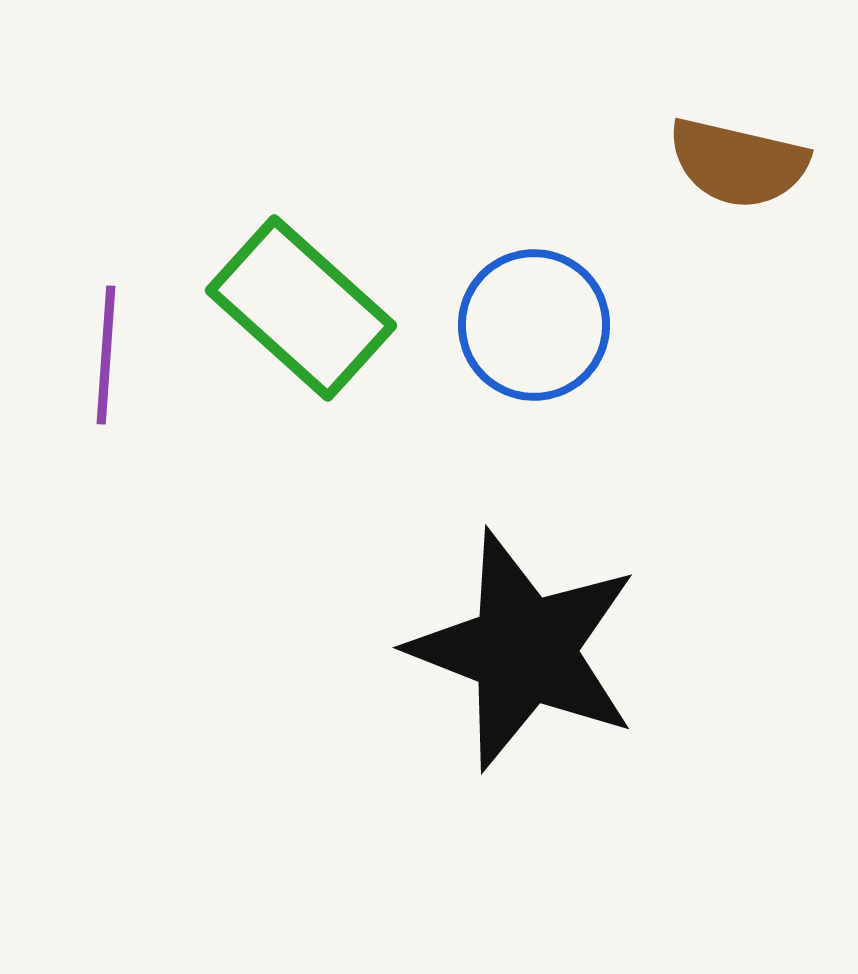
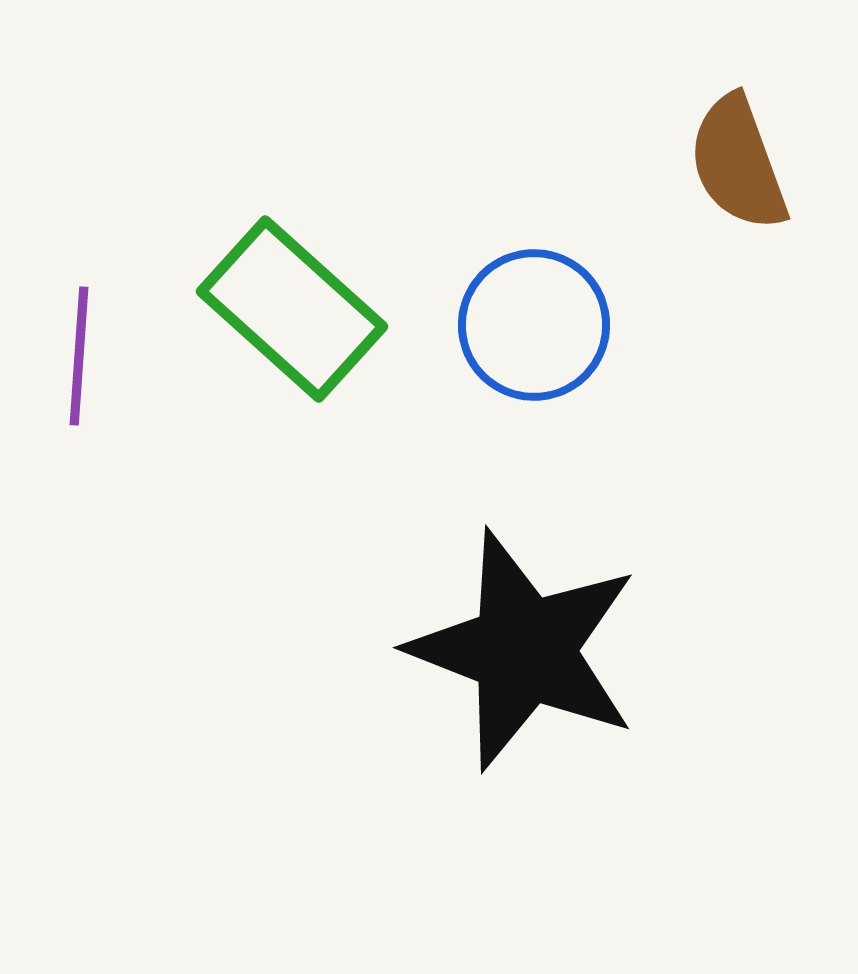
brown semicircle: rotated 57 degrees clockwise
green rectangle: moved 9 px left, 1 px down
purple line: moved 27 px left, 1 px down
